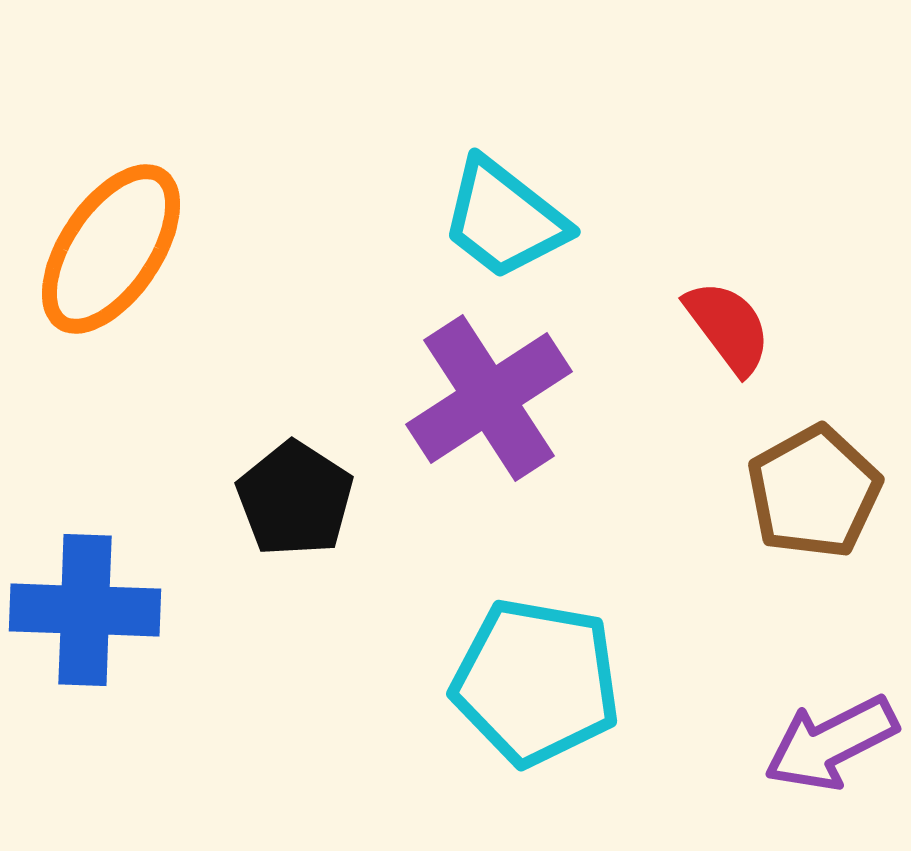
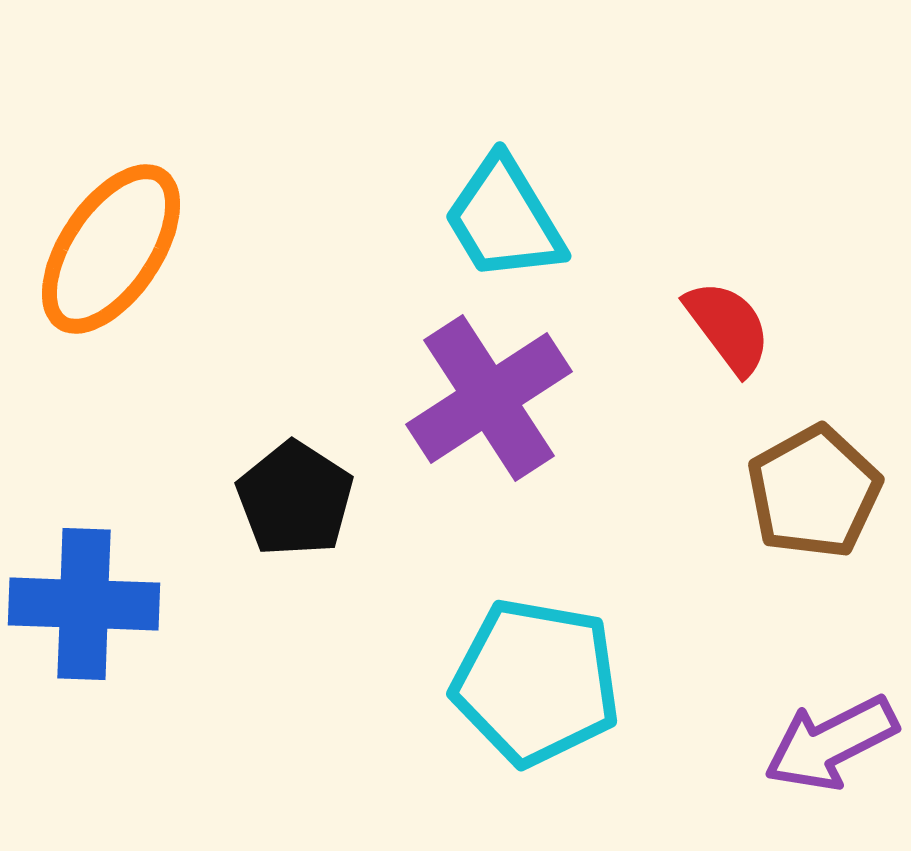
cyan trapezoid: rotated 21 degrees clockwise
blue cross: moved 1 px left, 6 px up
